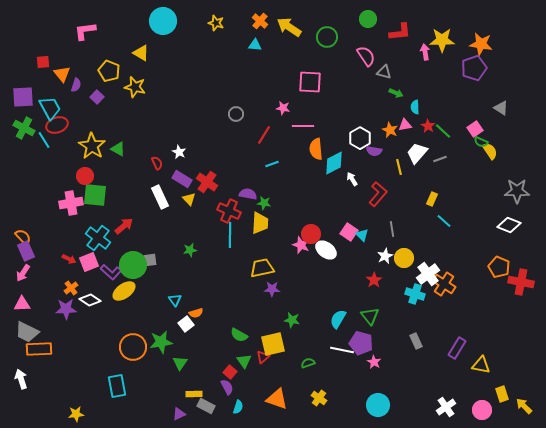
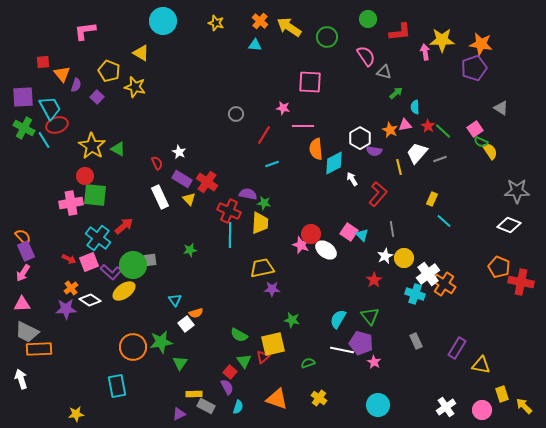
green arrow at (396, 93): rotated 64 degrees counterclockwise
